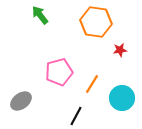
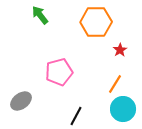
orange hexagon: rotated 8 degrees counterclockwise
red star: rotated 24 degrees counterclockwise
orange line: moved 23 px right
cyan circle: moved 1 px right, 11 px down
